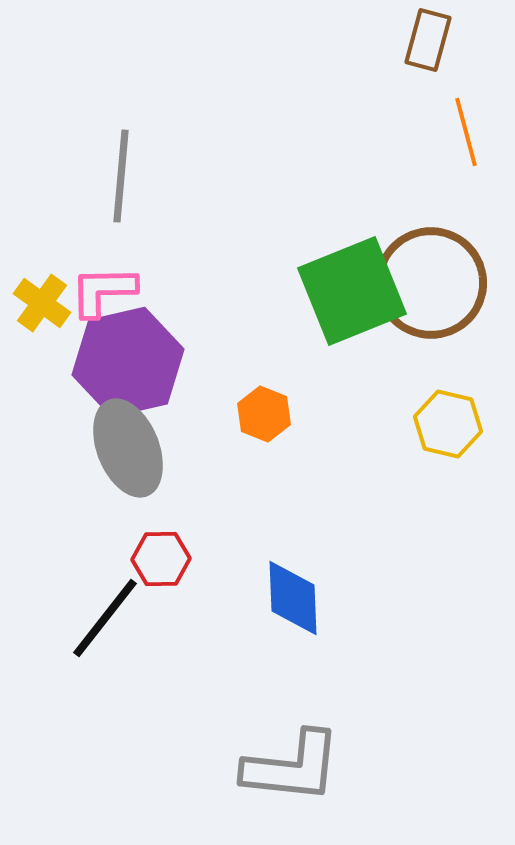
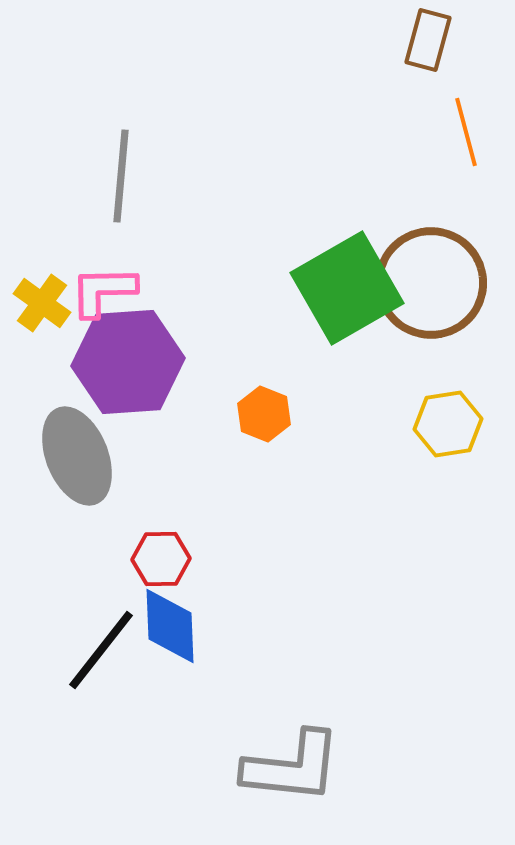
green square: moved 5 px left, 3 px up; rotated 8 degrees counterclockwise
purple hexagon: rotated 9 degrees clockwise
yellow hexagon: rotated 22 degrees counterclockwise
gray ellipse: moved 51 px left, 8 px down
blue diamond: moved 123 px left, 28 px down
black line: moved 4 px left, 32 px down
